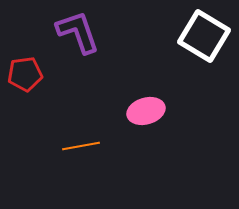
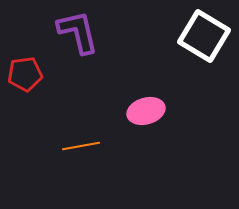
purple L-shape: rotated 6 degrees clockwise
